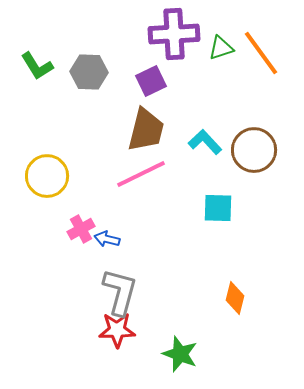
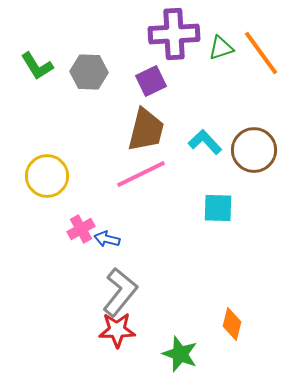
gray L-shape: rotated 24 degrees clockwise
orange diamond: moved 3 px left, 26 px down
